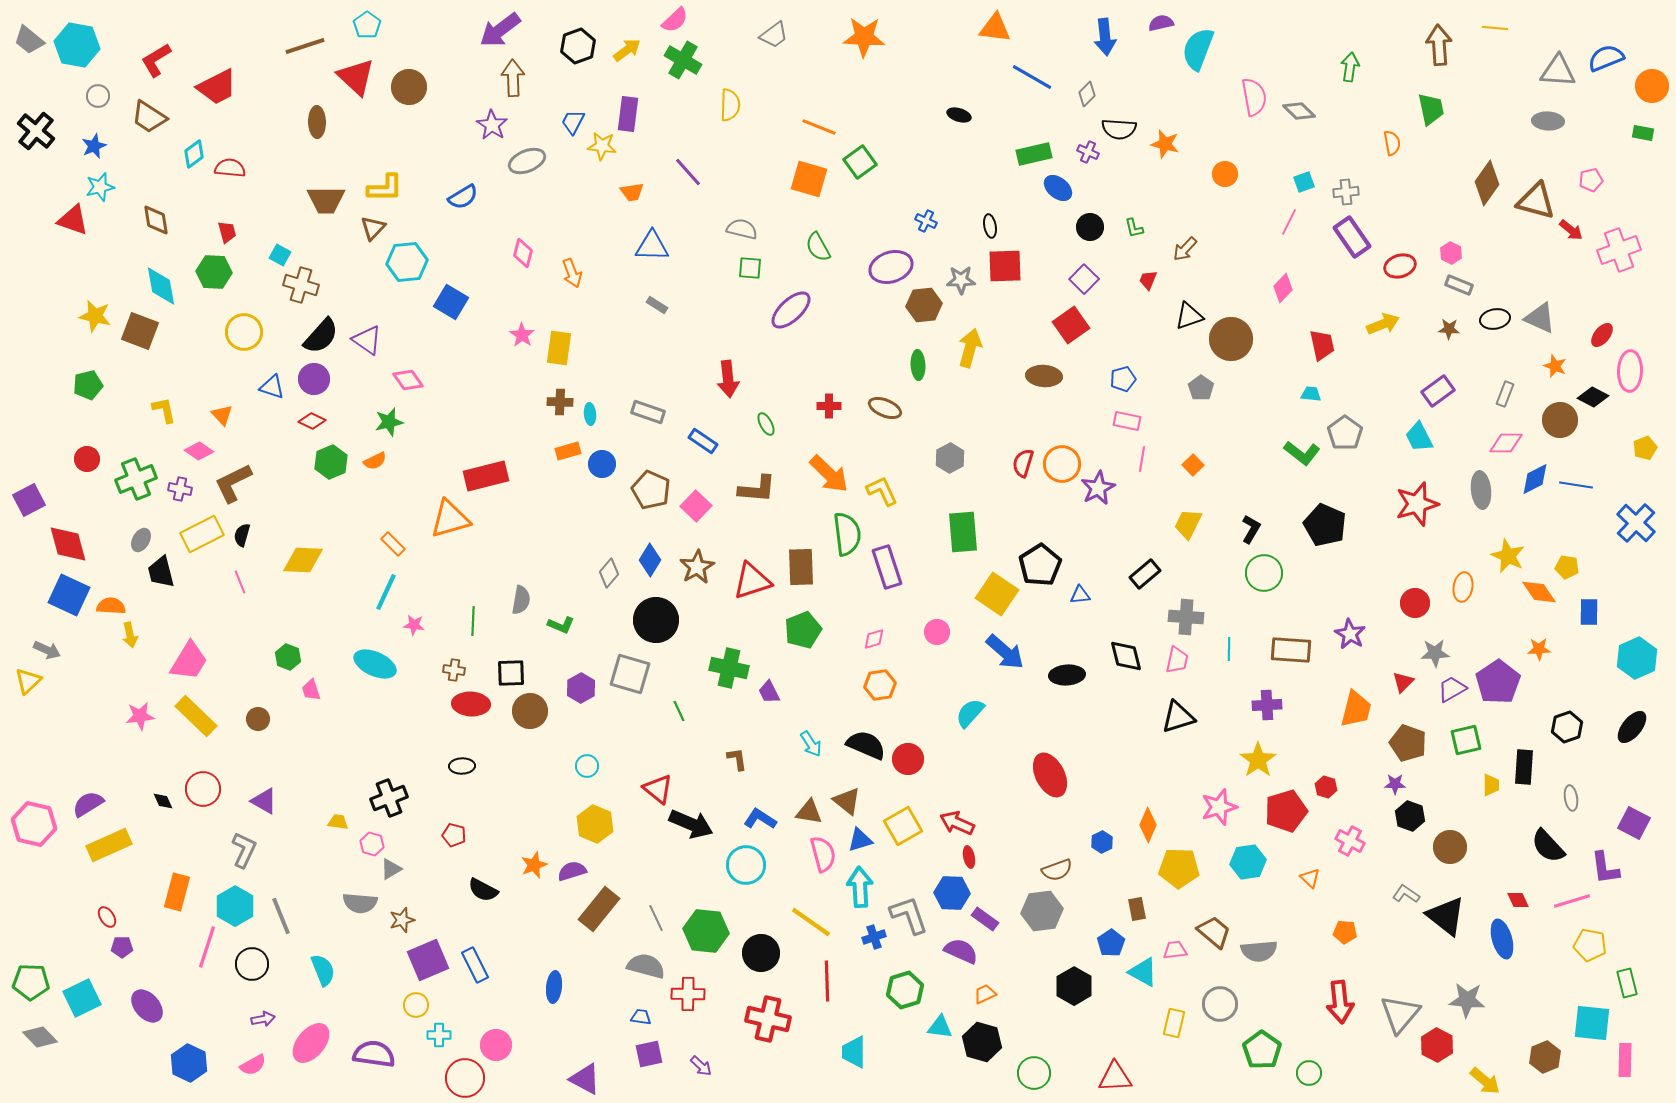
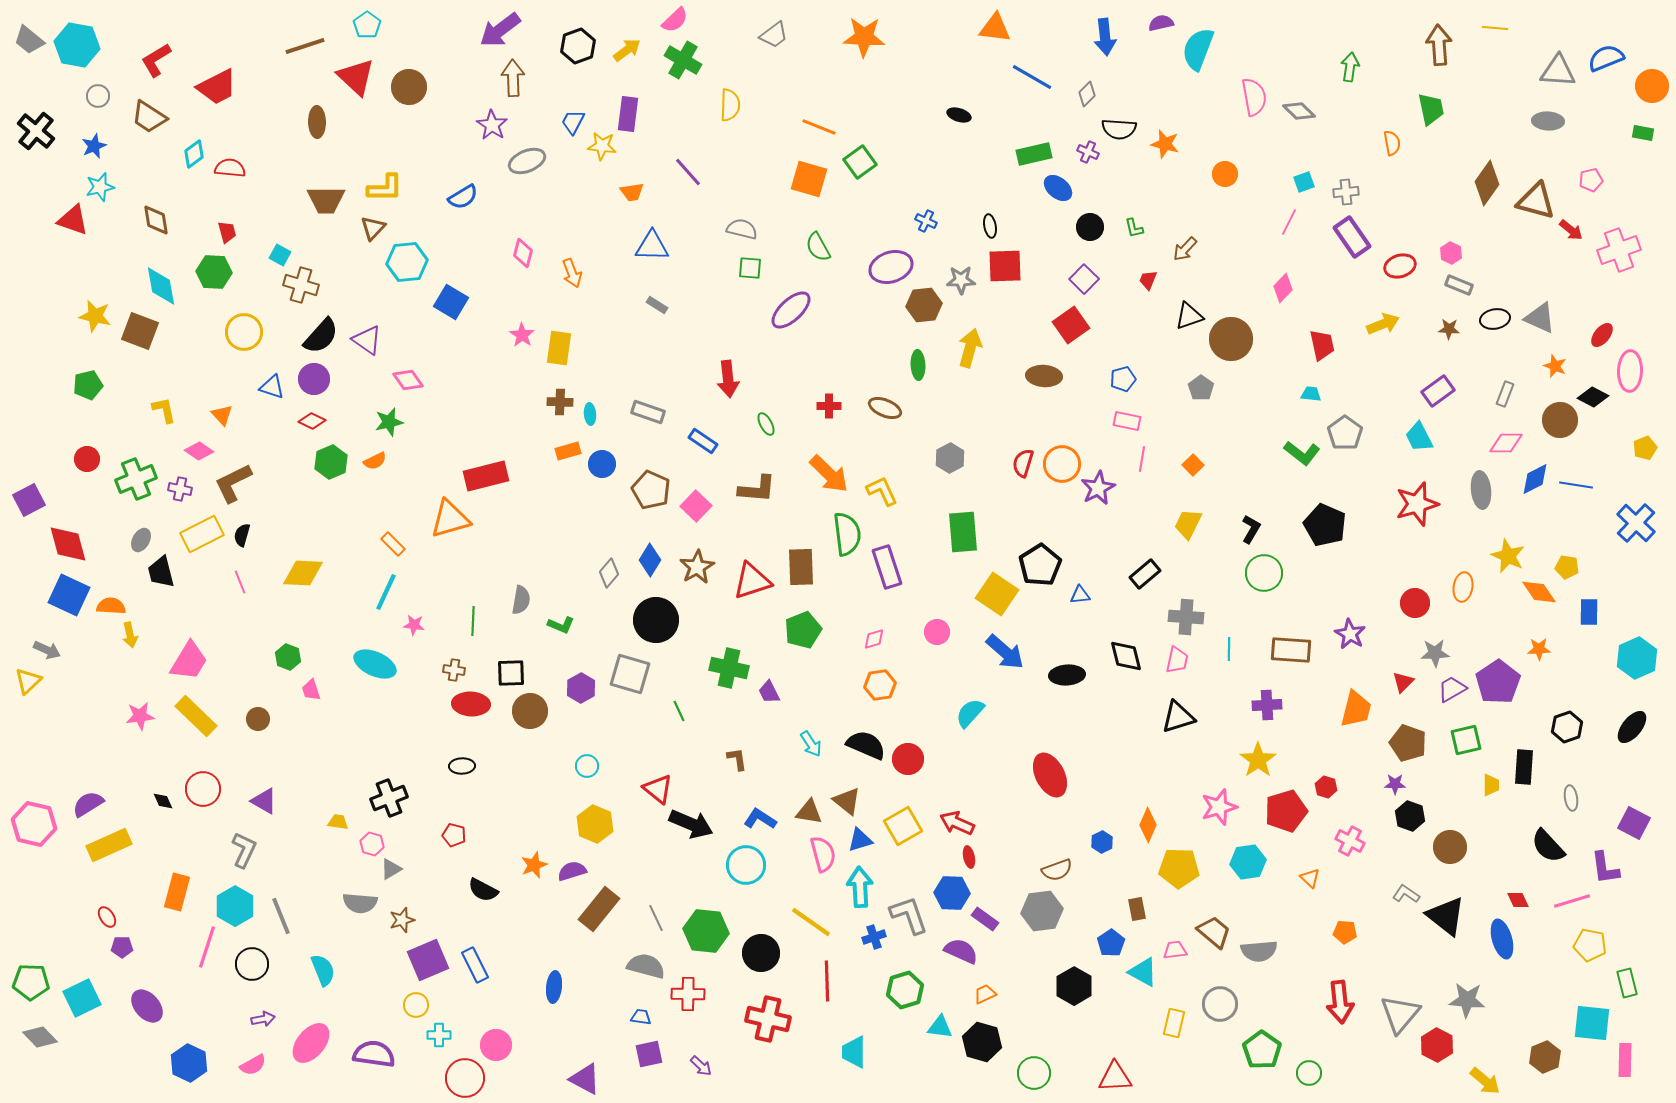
yellow diamond at (303, 560): moved 13 px down
